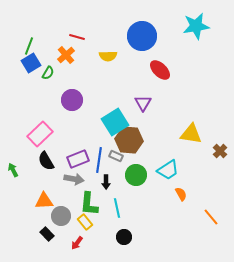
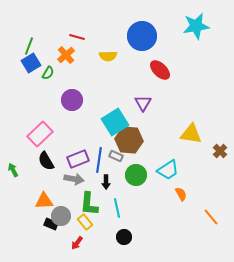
black rectangle: moved 4 px right, 10 px up; rotated 24 degrees counterclockwise
